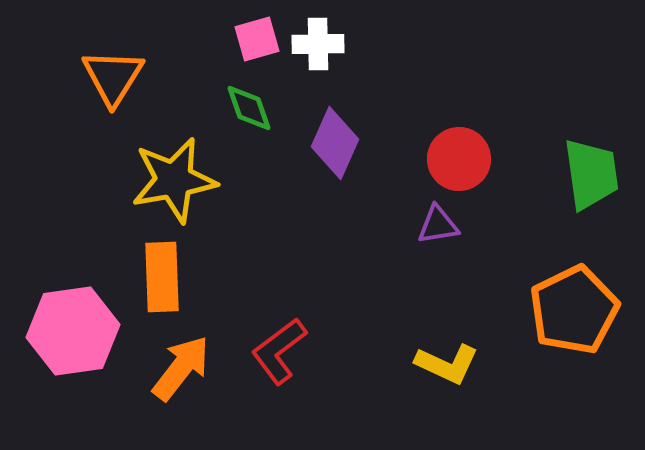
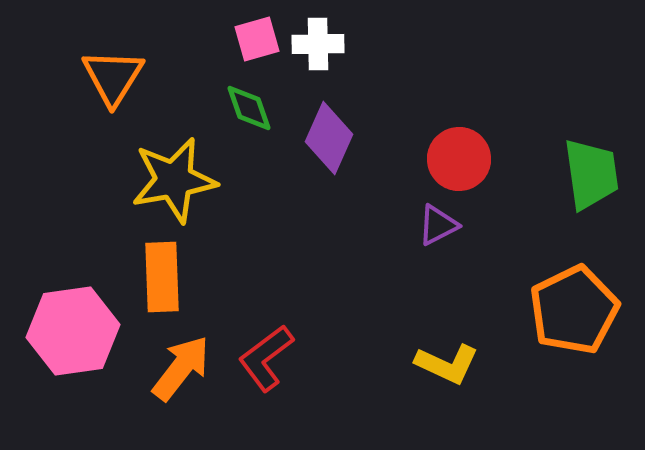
purple diamond: moved 6 px left, 5 px up
purple triangle: rotated 18 degrees counterclockwise
red L-shape: moved 13 px left, 7 px down
